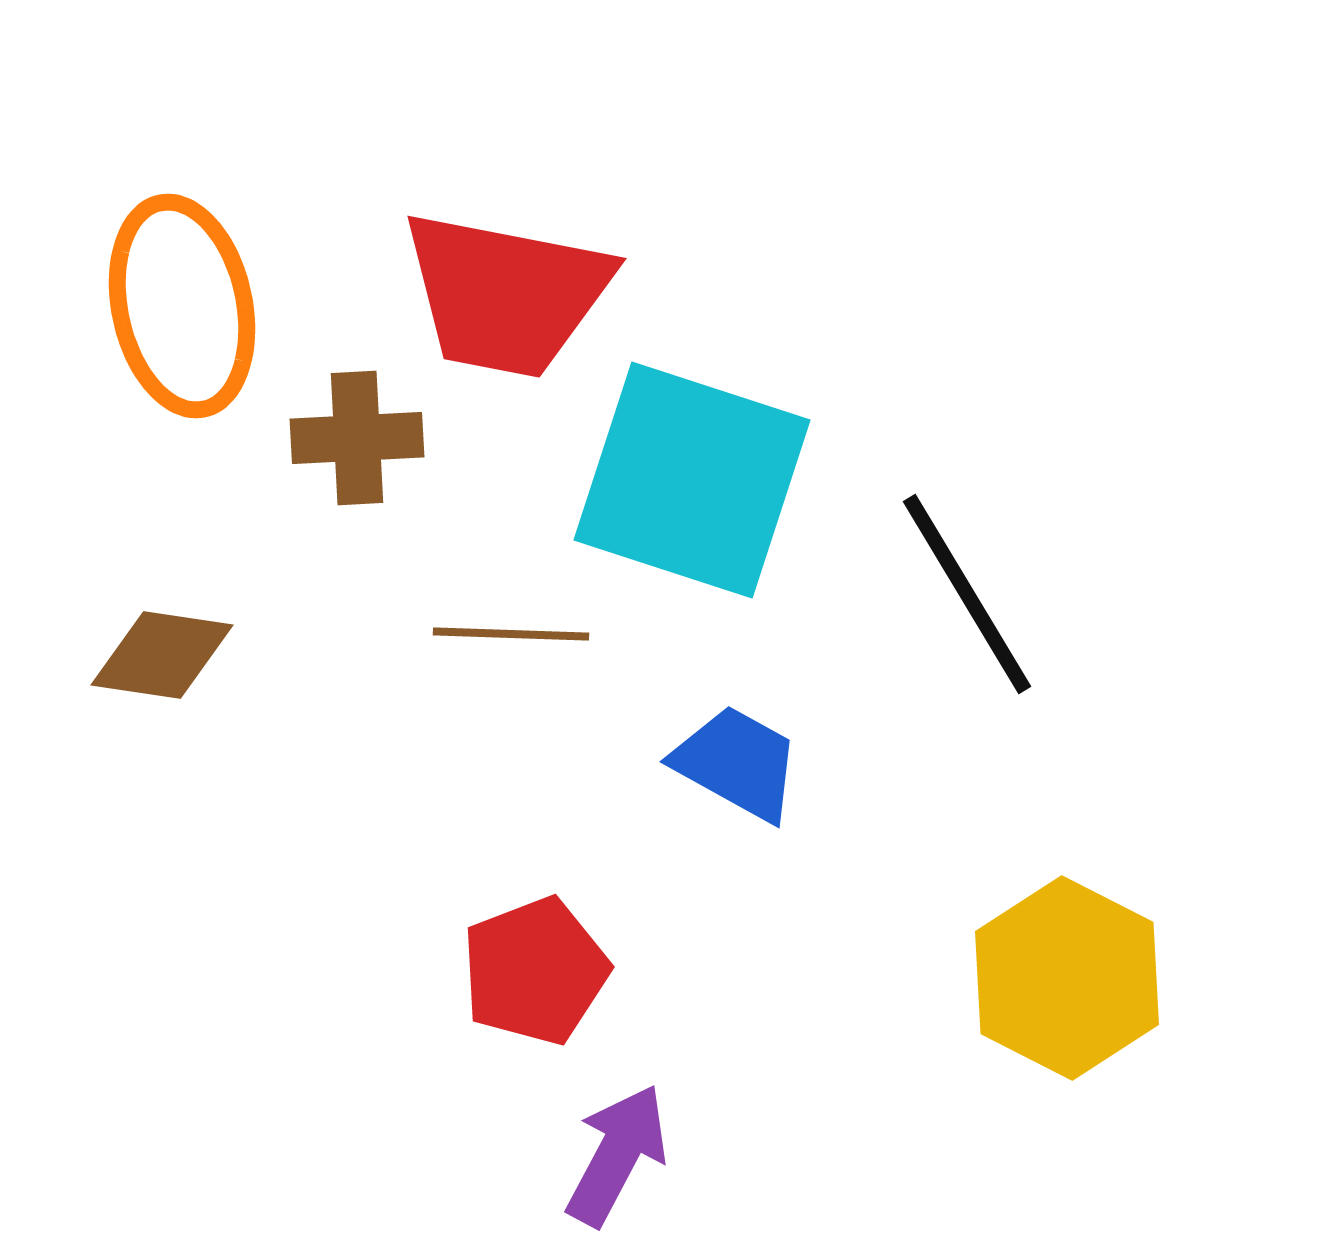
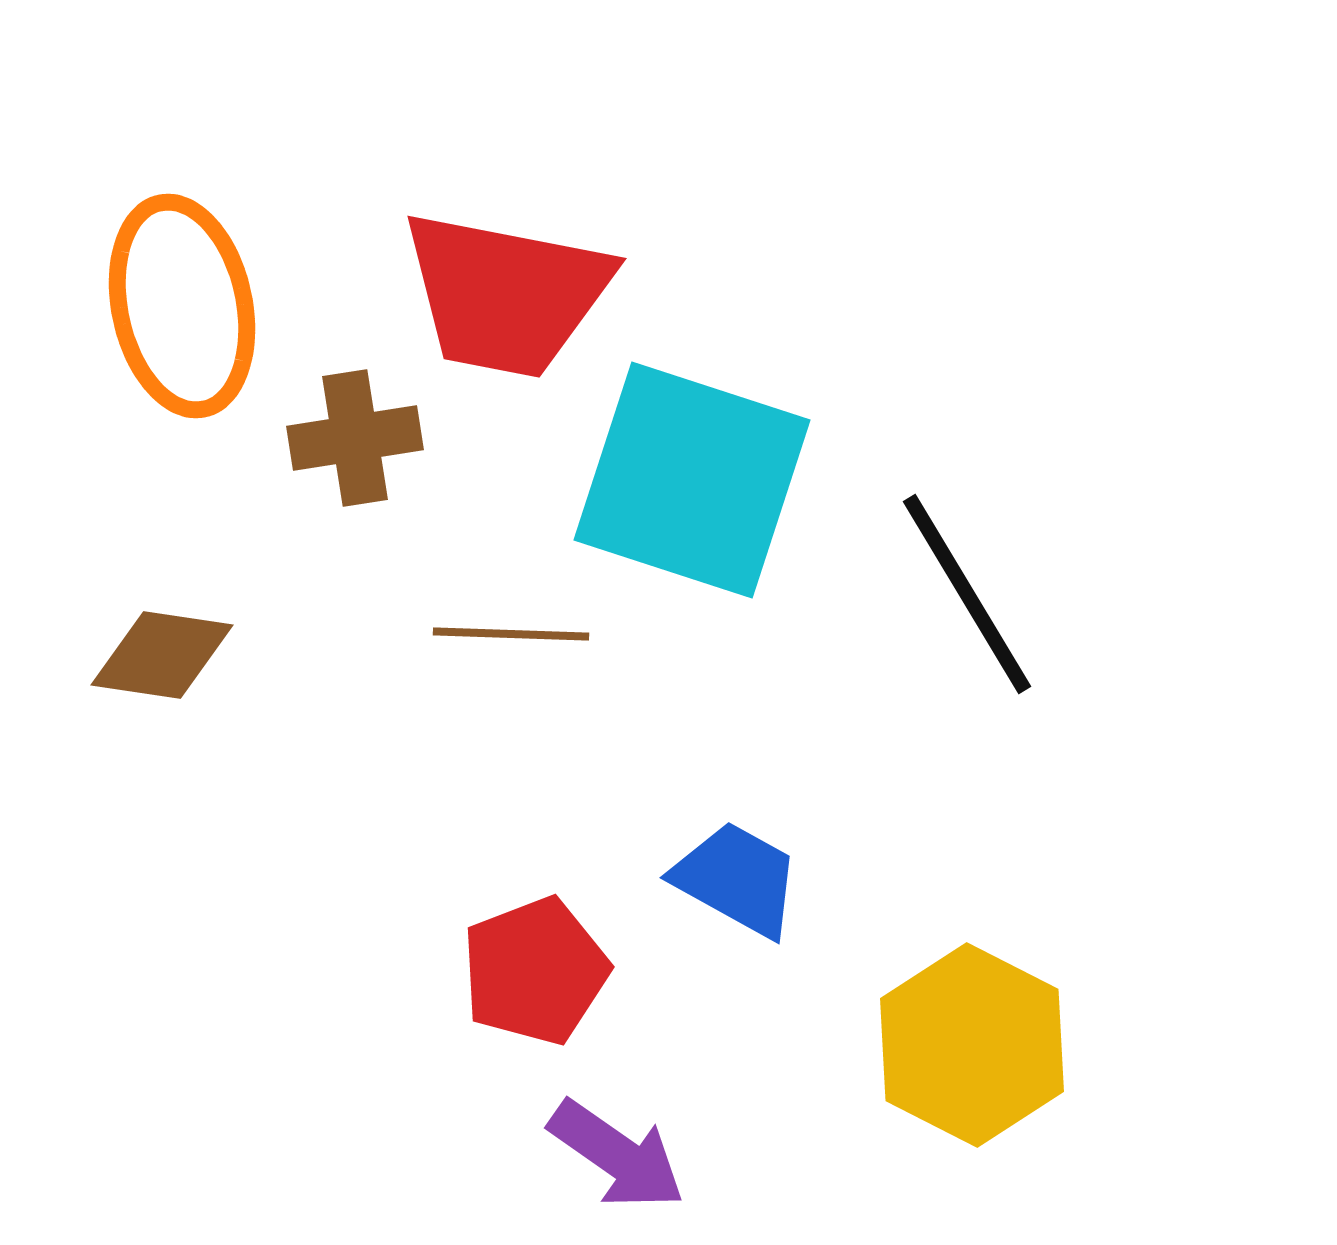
brown cross: moved 2 px left; rotated 6 degrees counterclockwise
blue trapezoid: moved 116 px down
yellow hexagon: moved 95 px left, 67 px down
purple arrow: rotated 97 degrees clockwise
